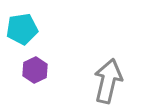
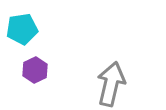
gray arrow: moved 3 px right, 3 px down
